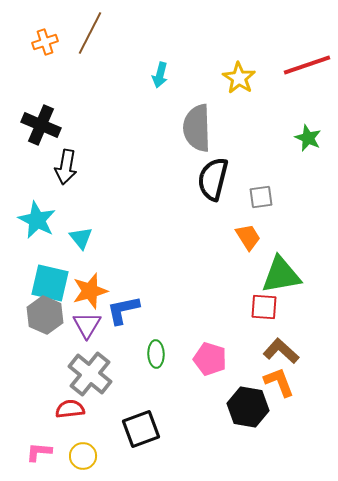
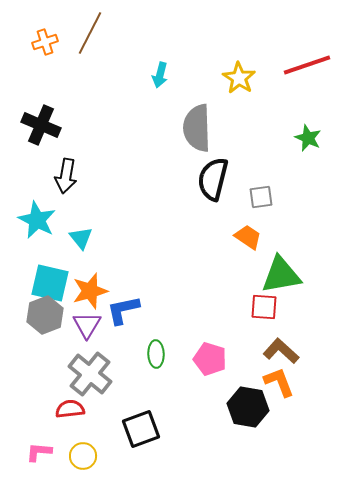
black arrow: moved 9 px down
orange trapezoid: rotated 24 degrees counterclockwise
gray hexagon: rotated 15 degrees clockwise
